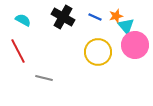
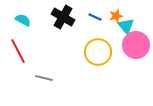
pink circle: moved 1 px right
